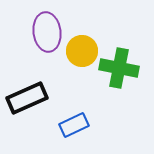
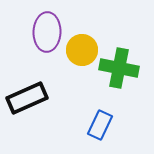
purple ellipse: rotated 9 degrees clockwise
yellow circle: moved 1 px up
blue rectangle: moved 26 px right; rotated 40 degrees counterclockwise
